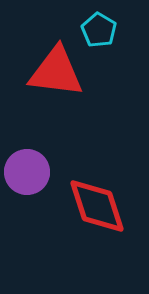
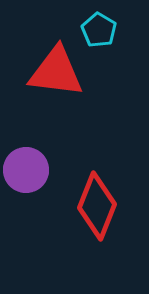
purple circle: moved 1 px left, 2 px up
red diamond: rotated 40 degrees clockwise
